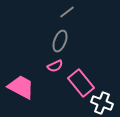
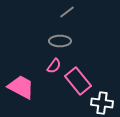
gray ellipse: rotated 70 degrees clockwise
pink semicircle: moved 1 px left; rotated 28 degrees counterclockwise
pink rectangle: moved 3 px left, 2 px up
white cross: rotated 15 degrees counterclockwise
